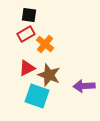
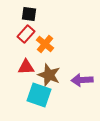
black square: moved 1 px up
red rectangle: rotated 18 degrees counterclockwise
red triangle: moved 1 px left, 1 px up; rotated 24 degrees clockwise
purple arrow: moved 2 px left, 6 px up
cyan square: moved 2 px right, 1 px up
